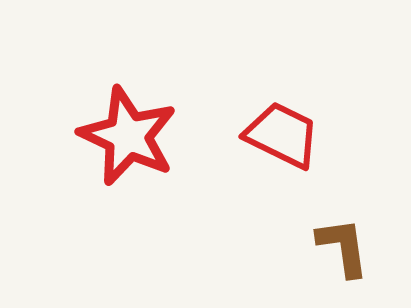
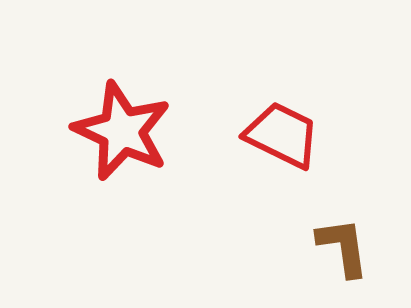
red star: moved 6 px left, 5 px up
